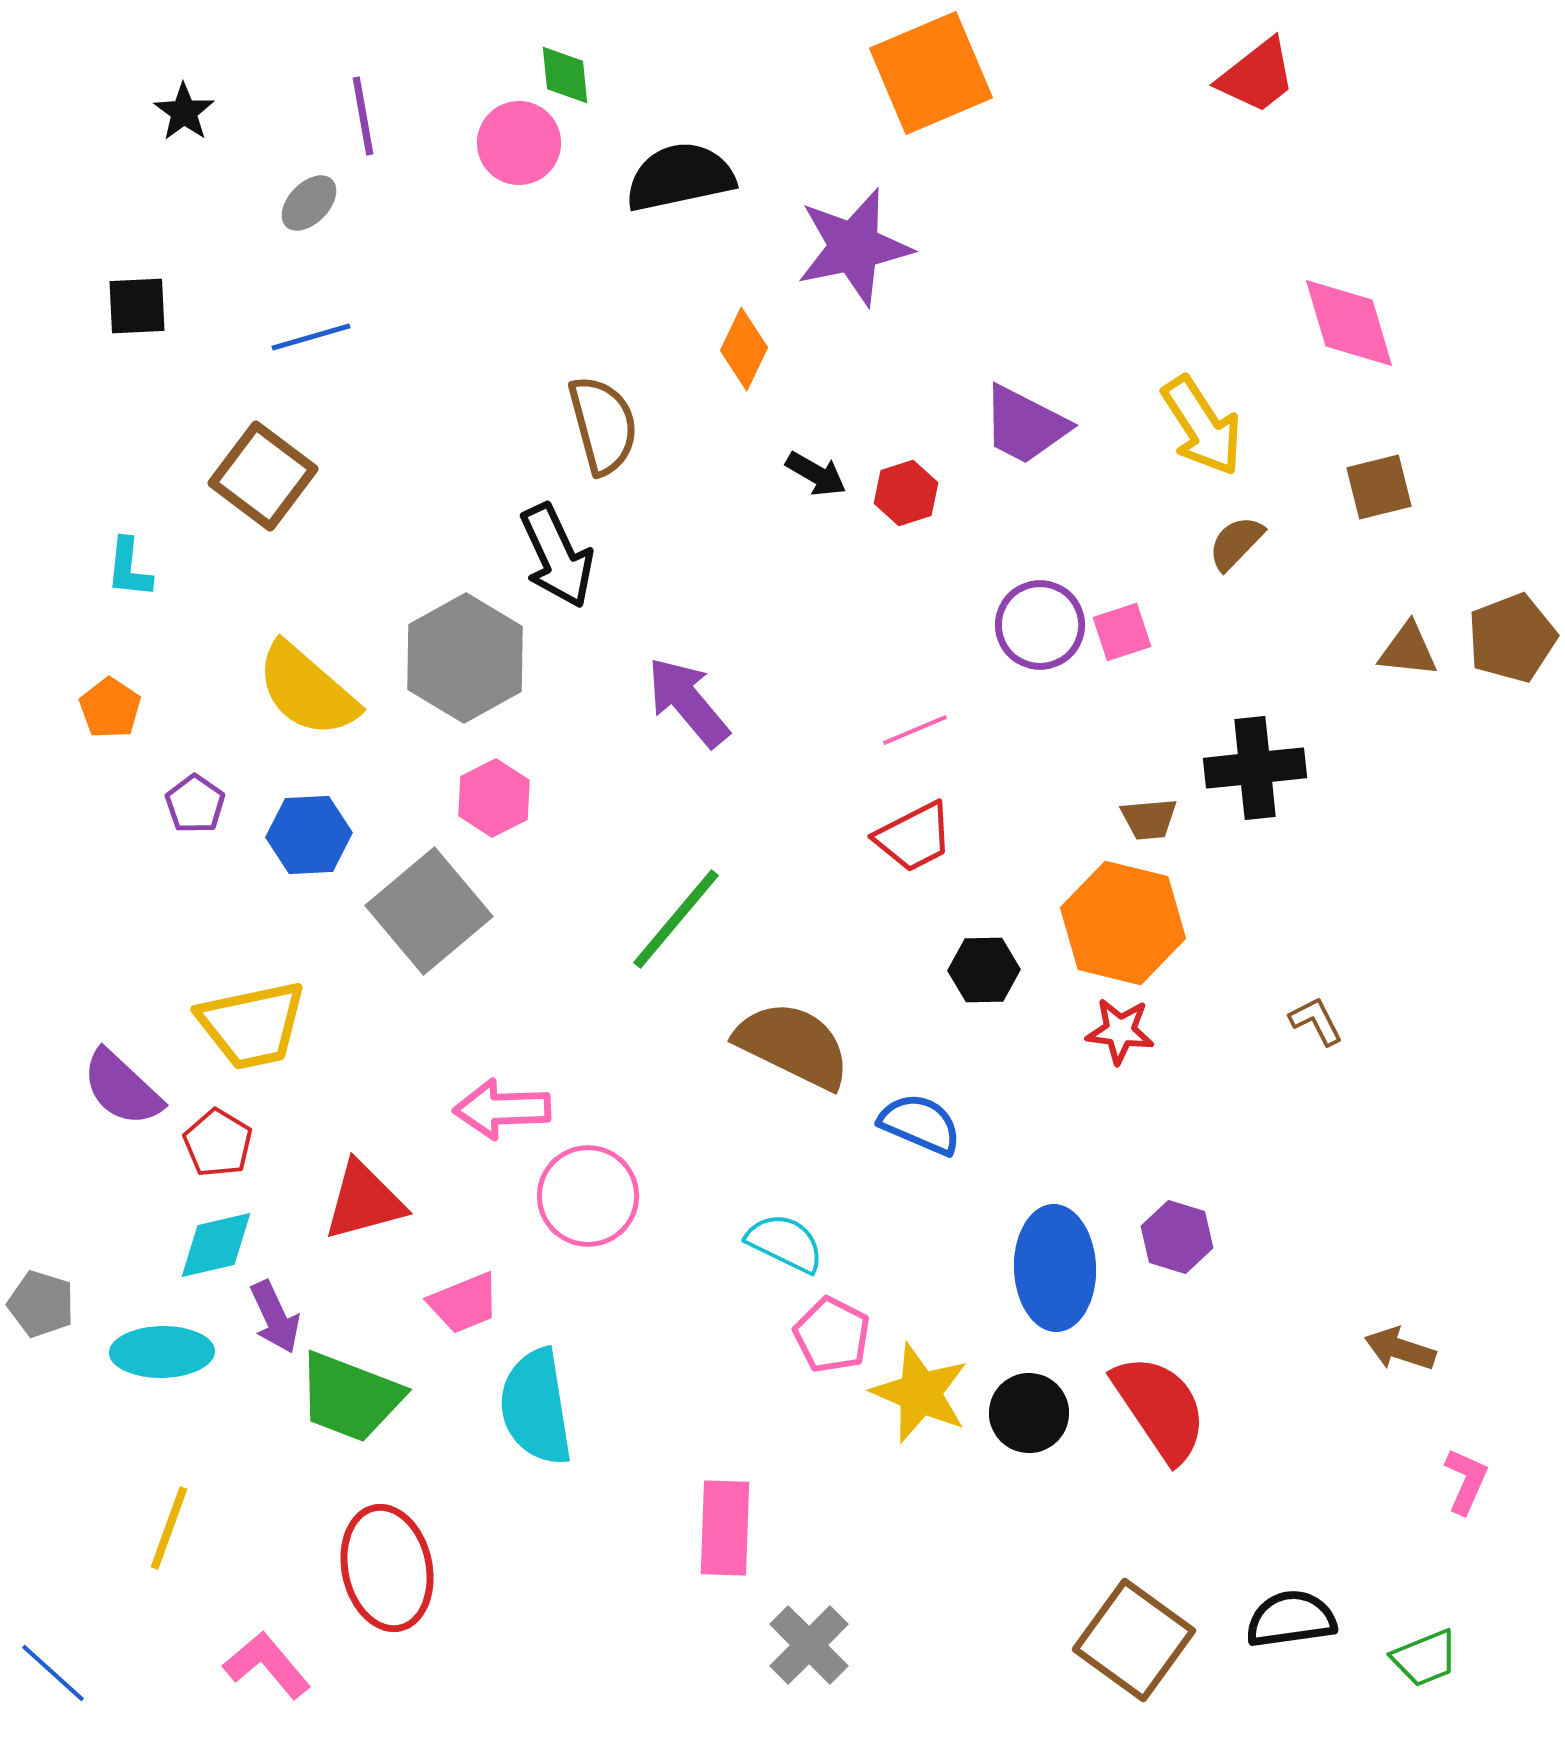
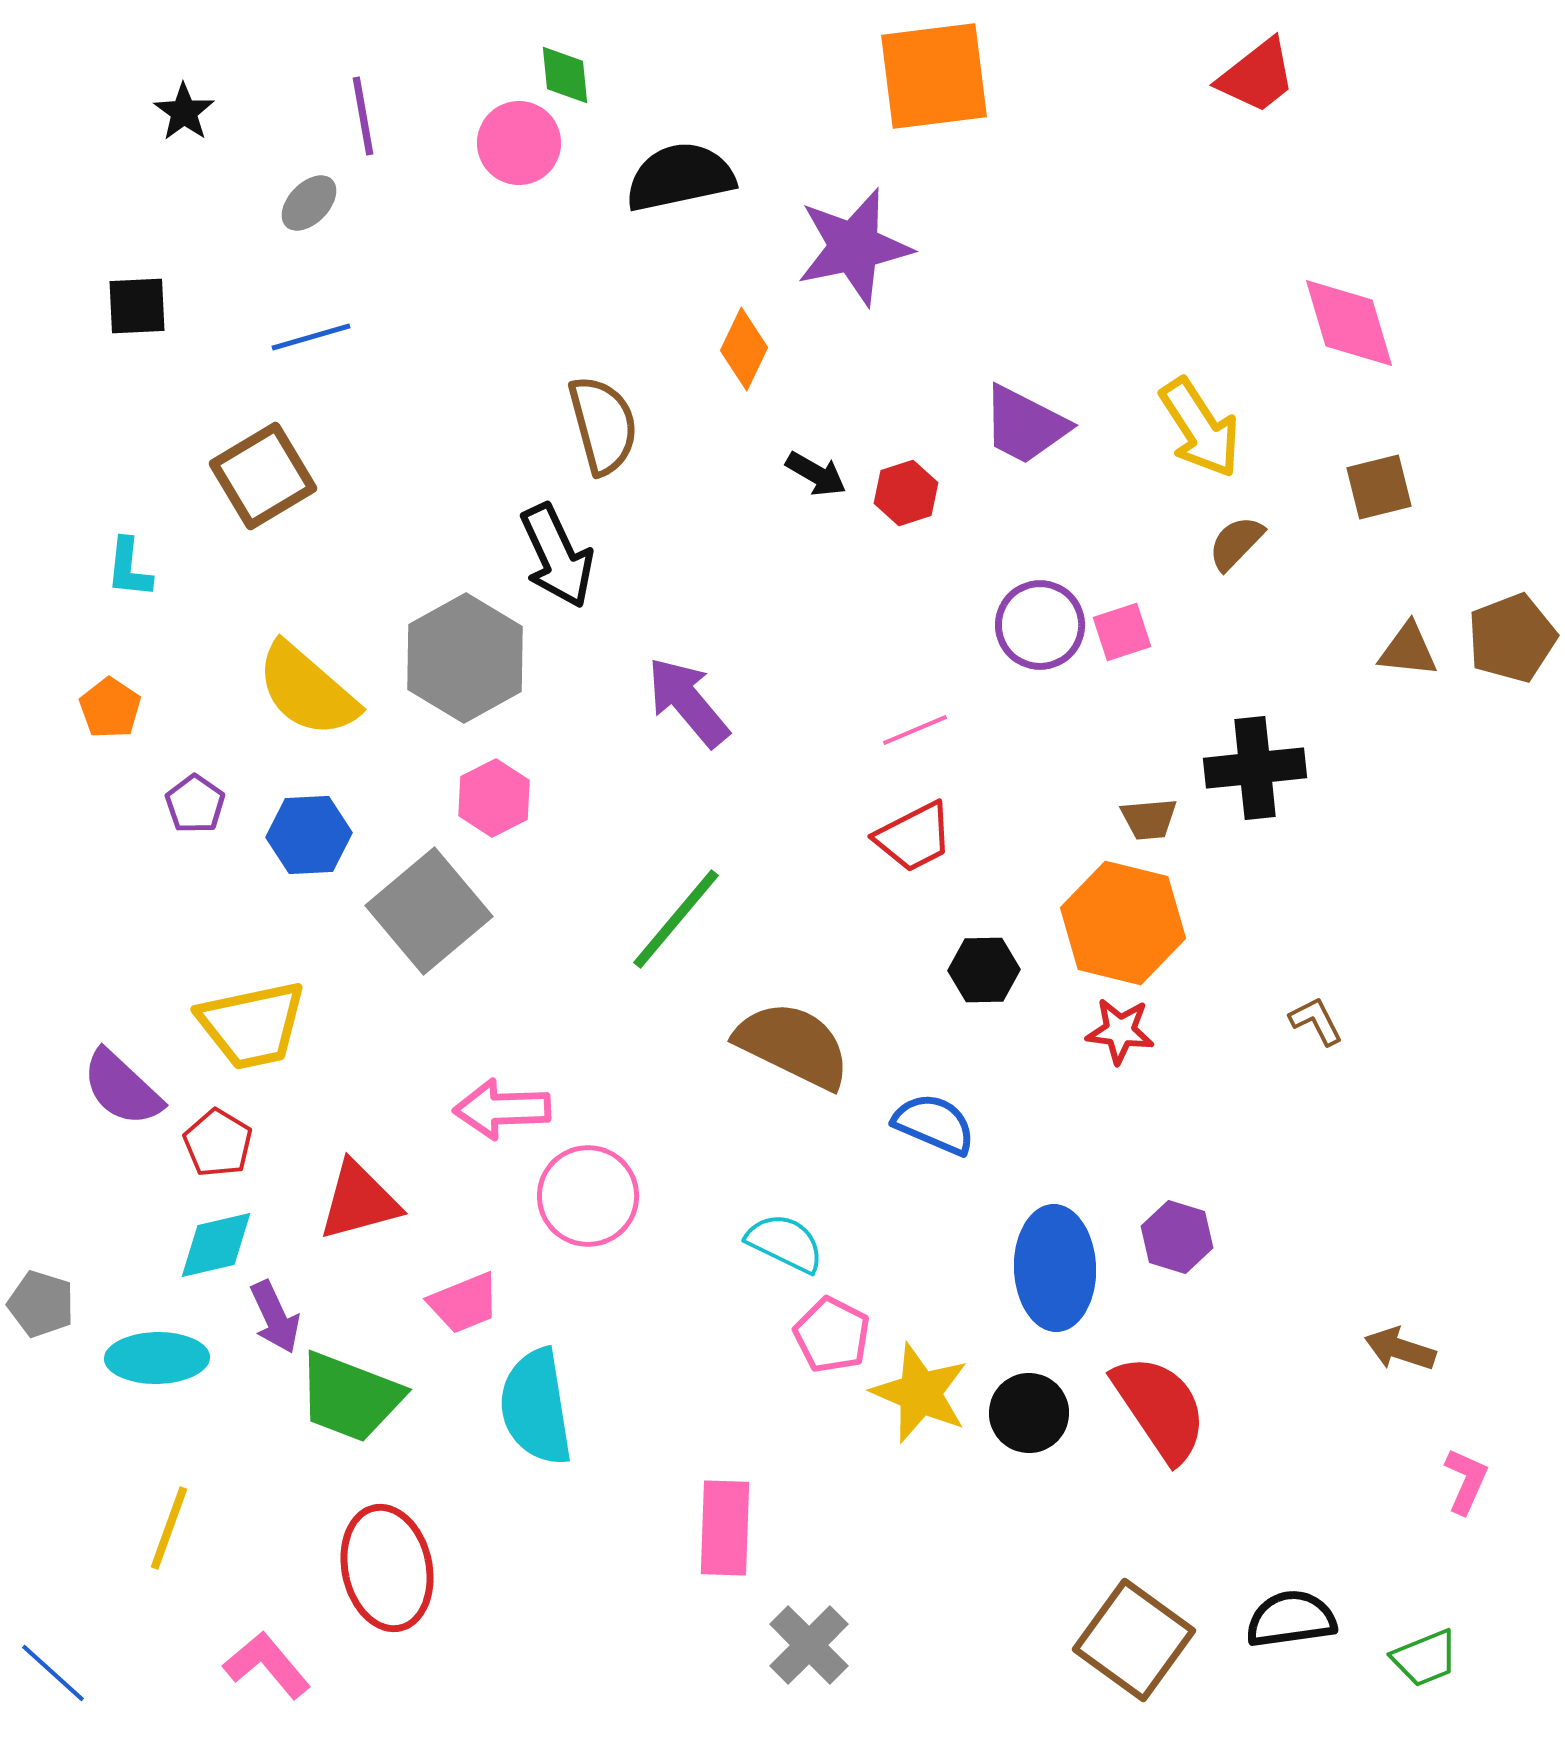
orange square at (931, 73): moved 3 px right, 3 px down; rotated 16 degrees clockwise
yellow arrow at (1202, 426): moved 2 px left, 2 px down
brown square at (263, 476): rotated 22 degrees clockwise
blue semicircle at (920, 1124): moved 14 px right
red triangle at (364, 1201): moved 5 px left
cyan ellipse at (162, 1352): moved 5 px left, 6 px down
